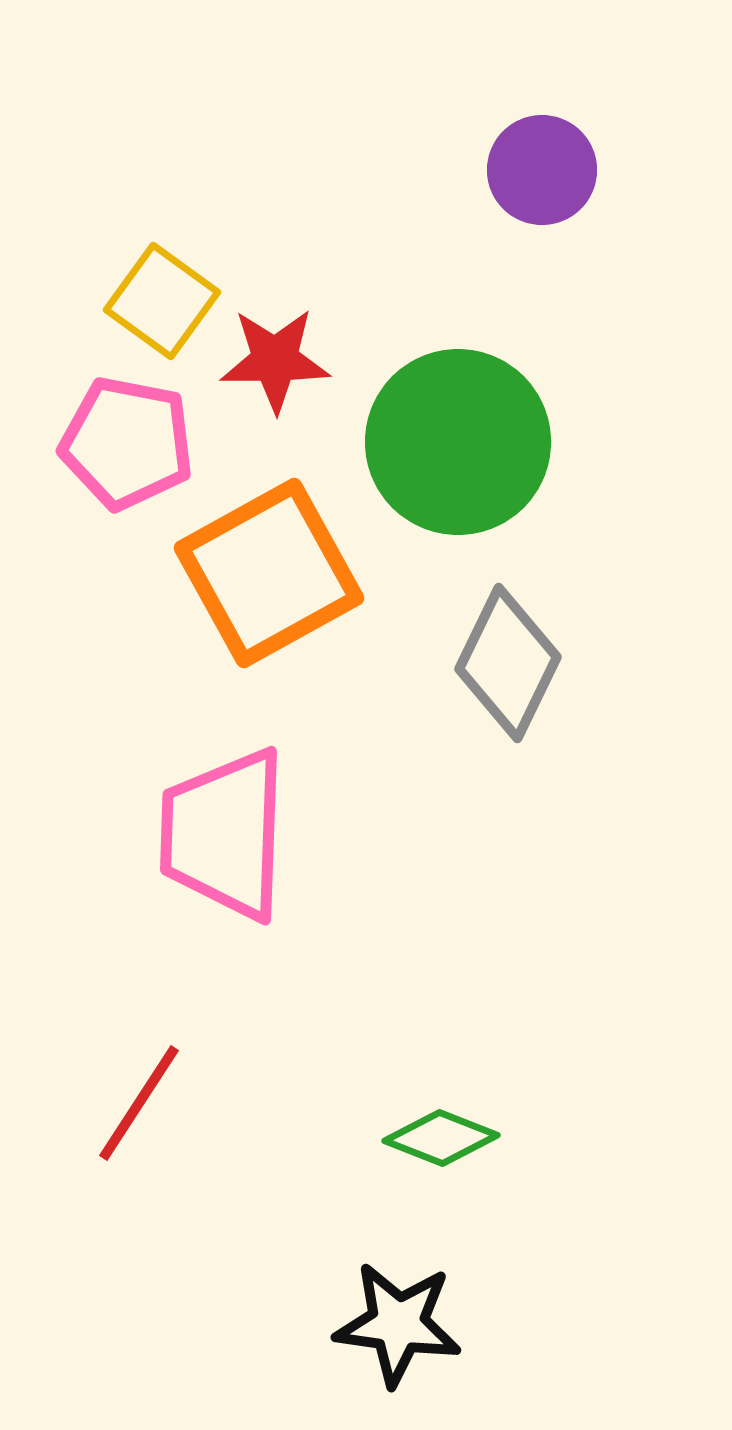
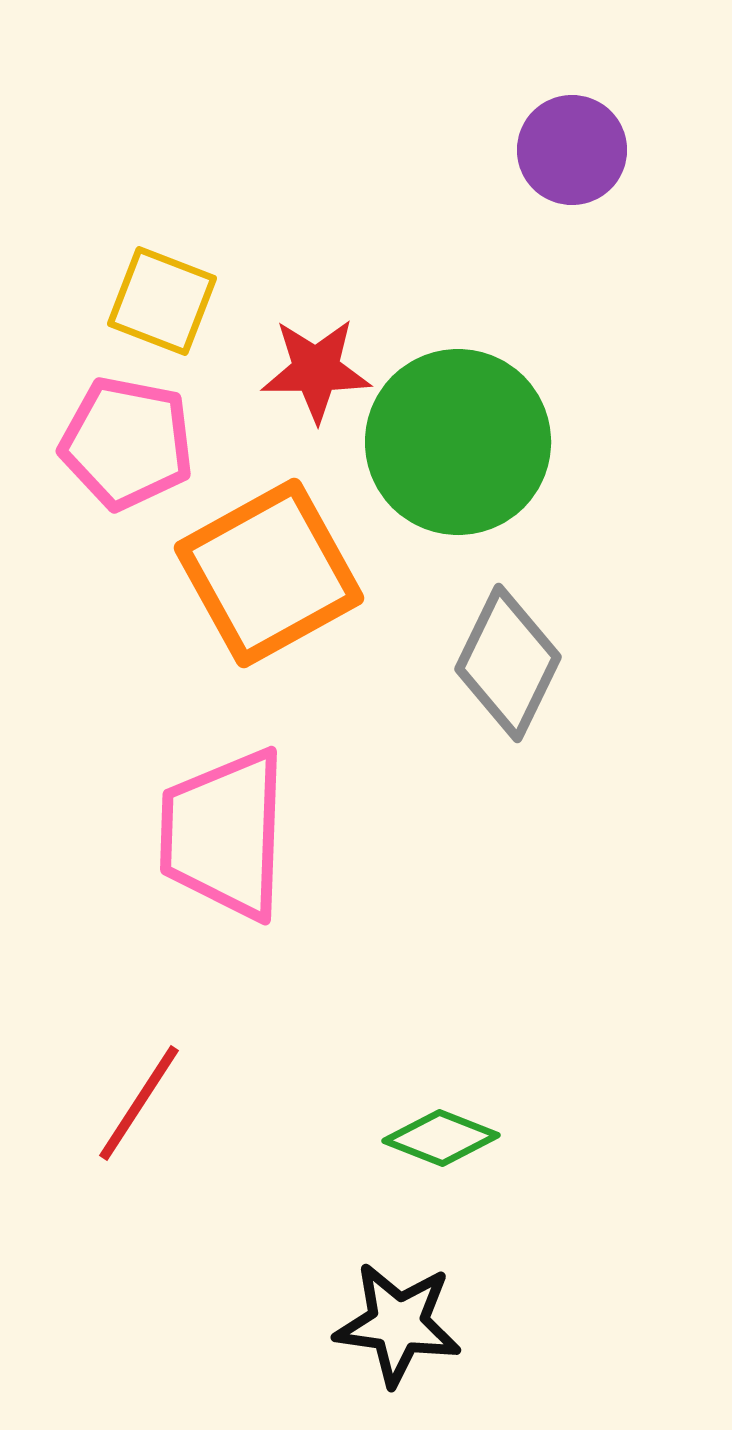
purple circle: moved 30 px right, 20 px up
yellow square: rotated 15 degrees counterclockwise
red star: moved 41 px right, 10 px down
